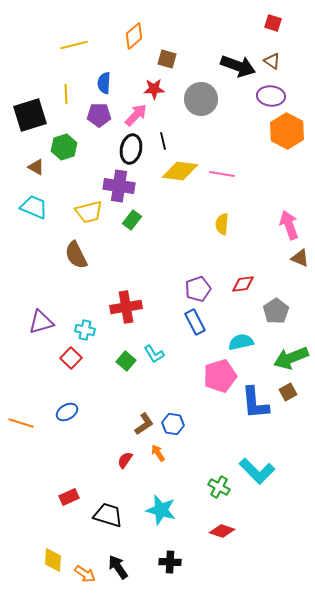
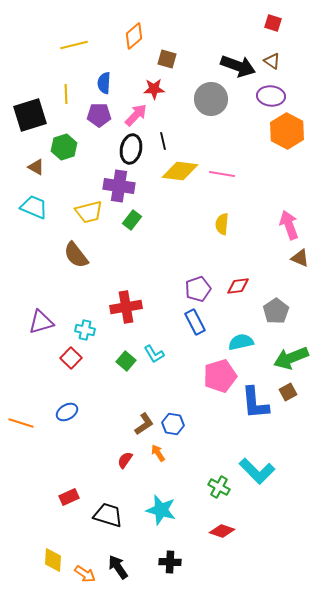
gray circle at (201, 99): moved 10 px right
brown semicircle at (76, 255): rotated 12 degrees counterclockwise
red diamond at (243, 284): moved 5 px left, 2 px down
